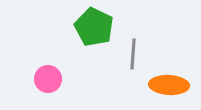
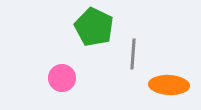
pink circle: moved 14 px right, 1 px up
